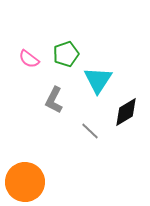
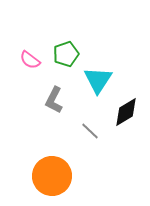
pink semicircle: moved 1 px right, 1 px down
orange circle: moved 27 px right, 6 px up
